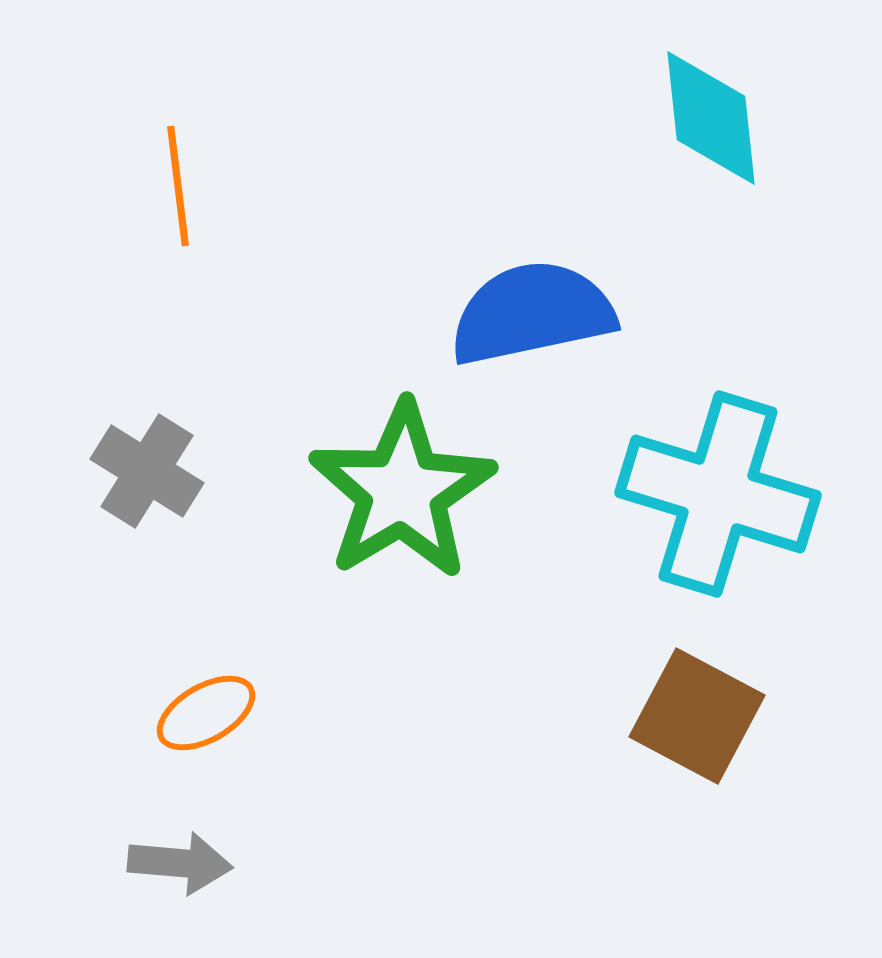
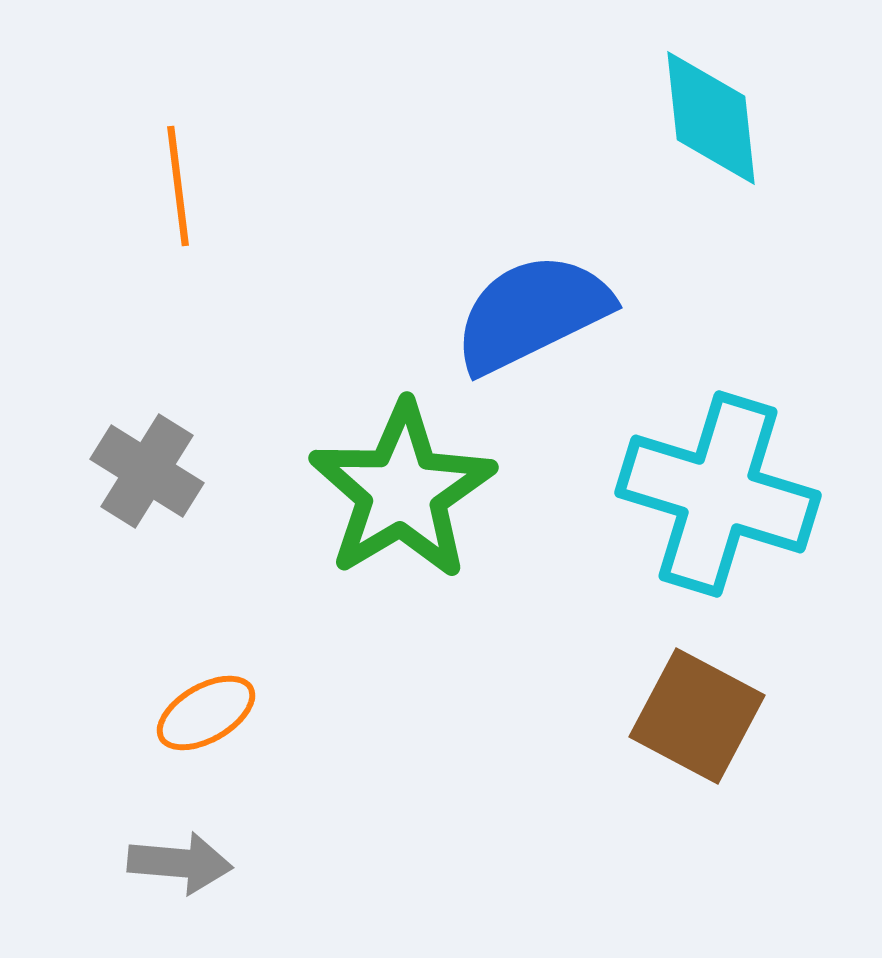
blue semicircle: rotated 14 degrees counterclockwise
